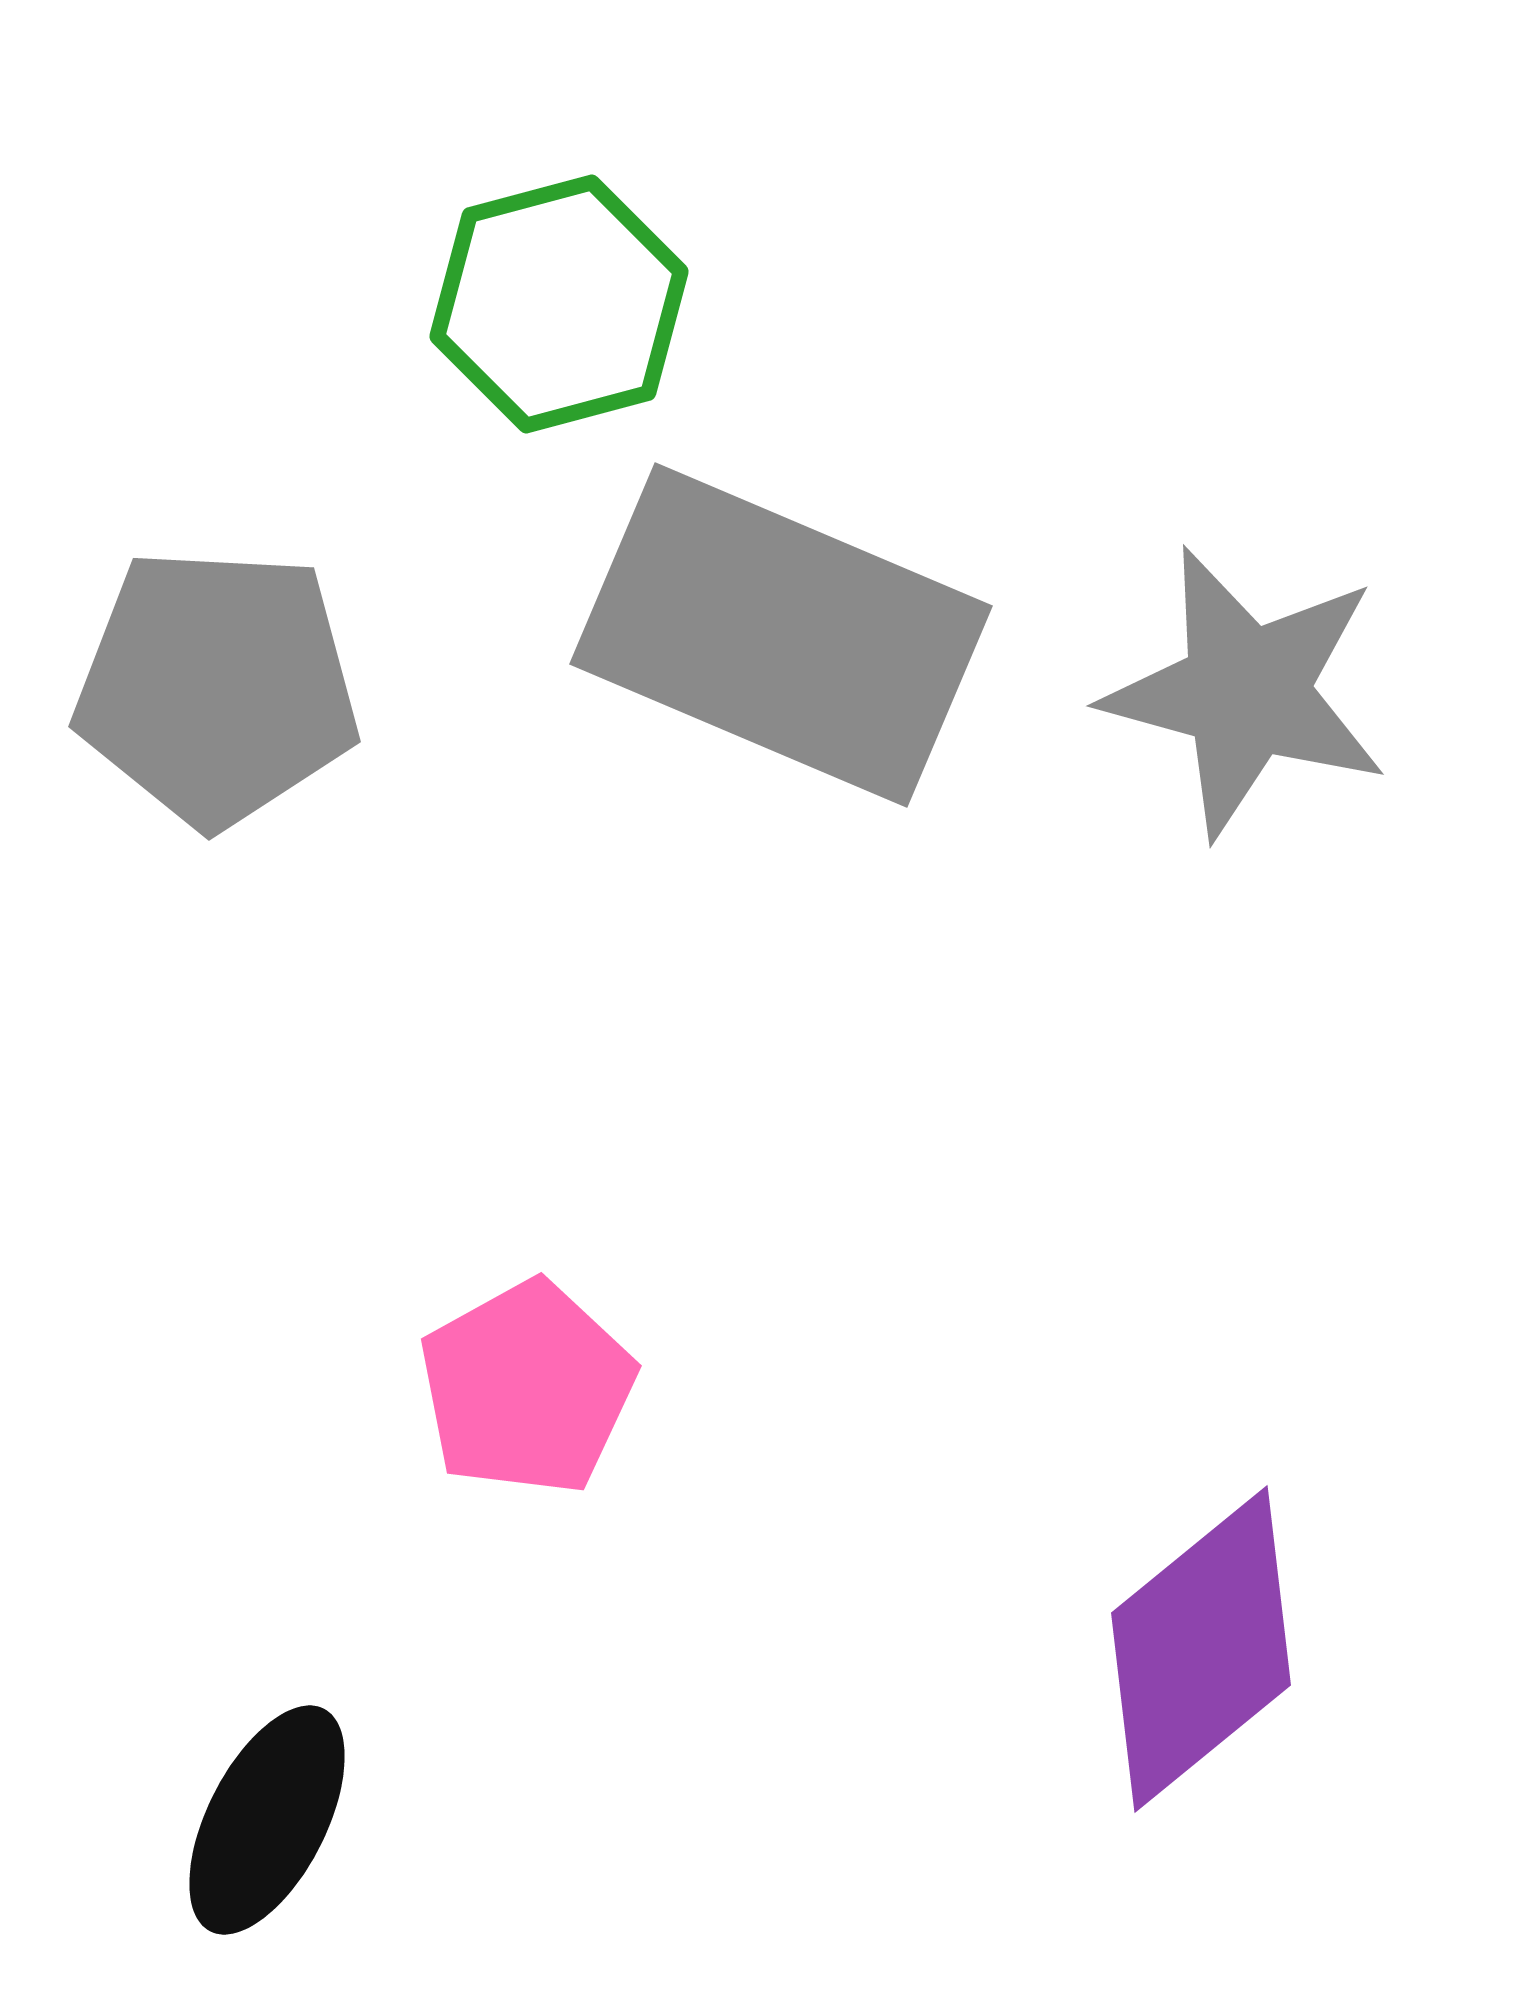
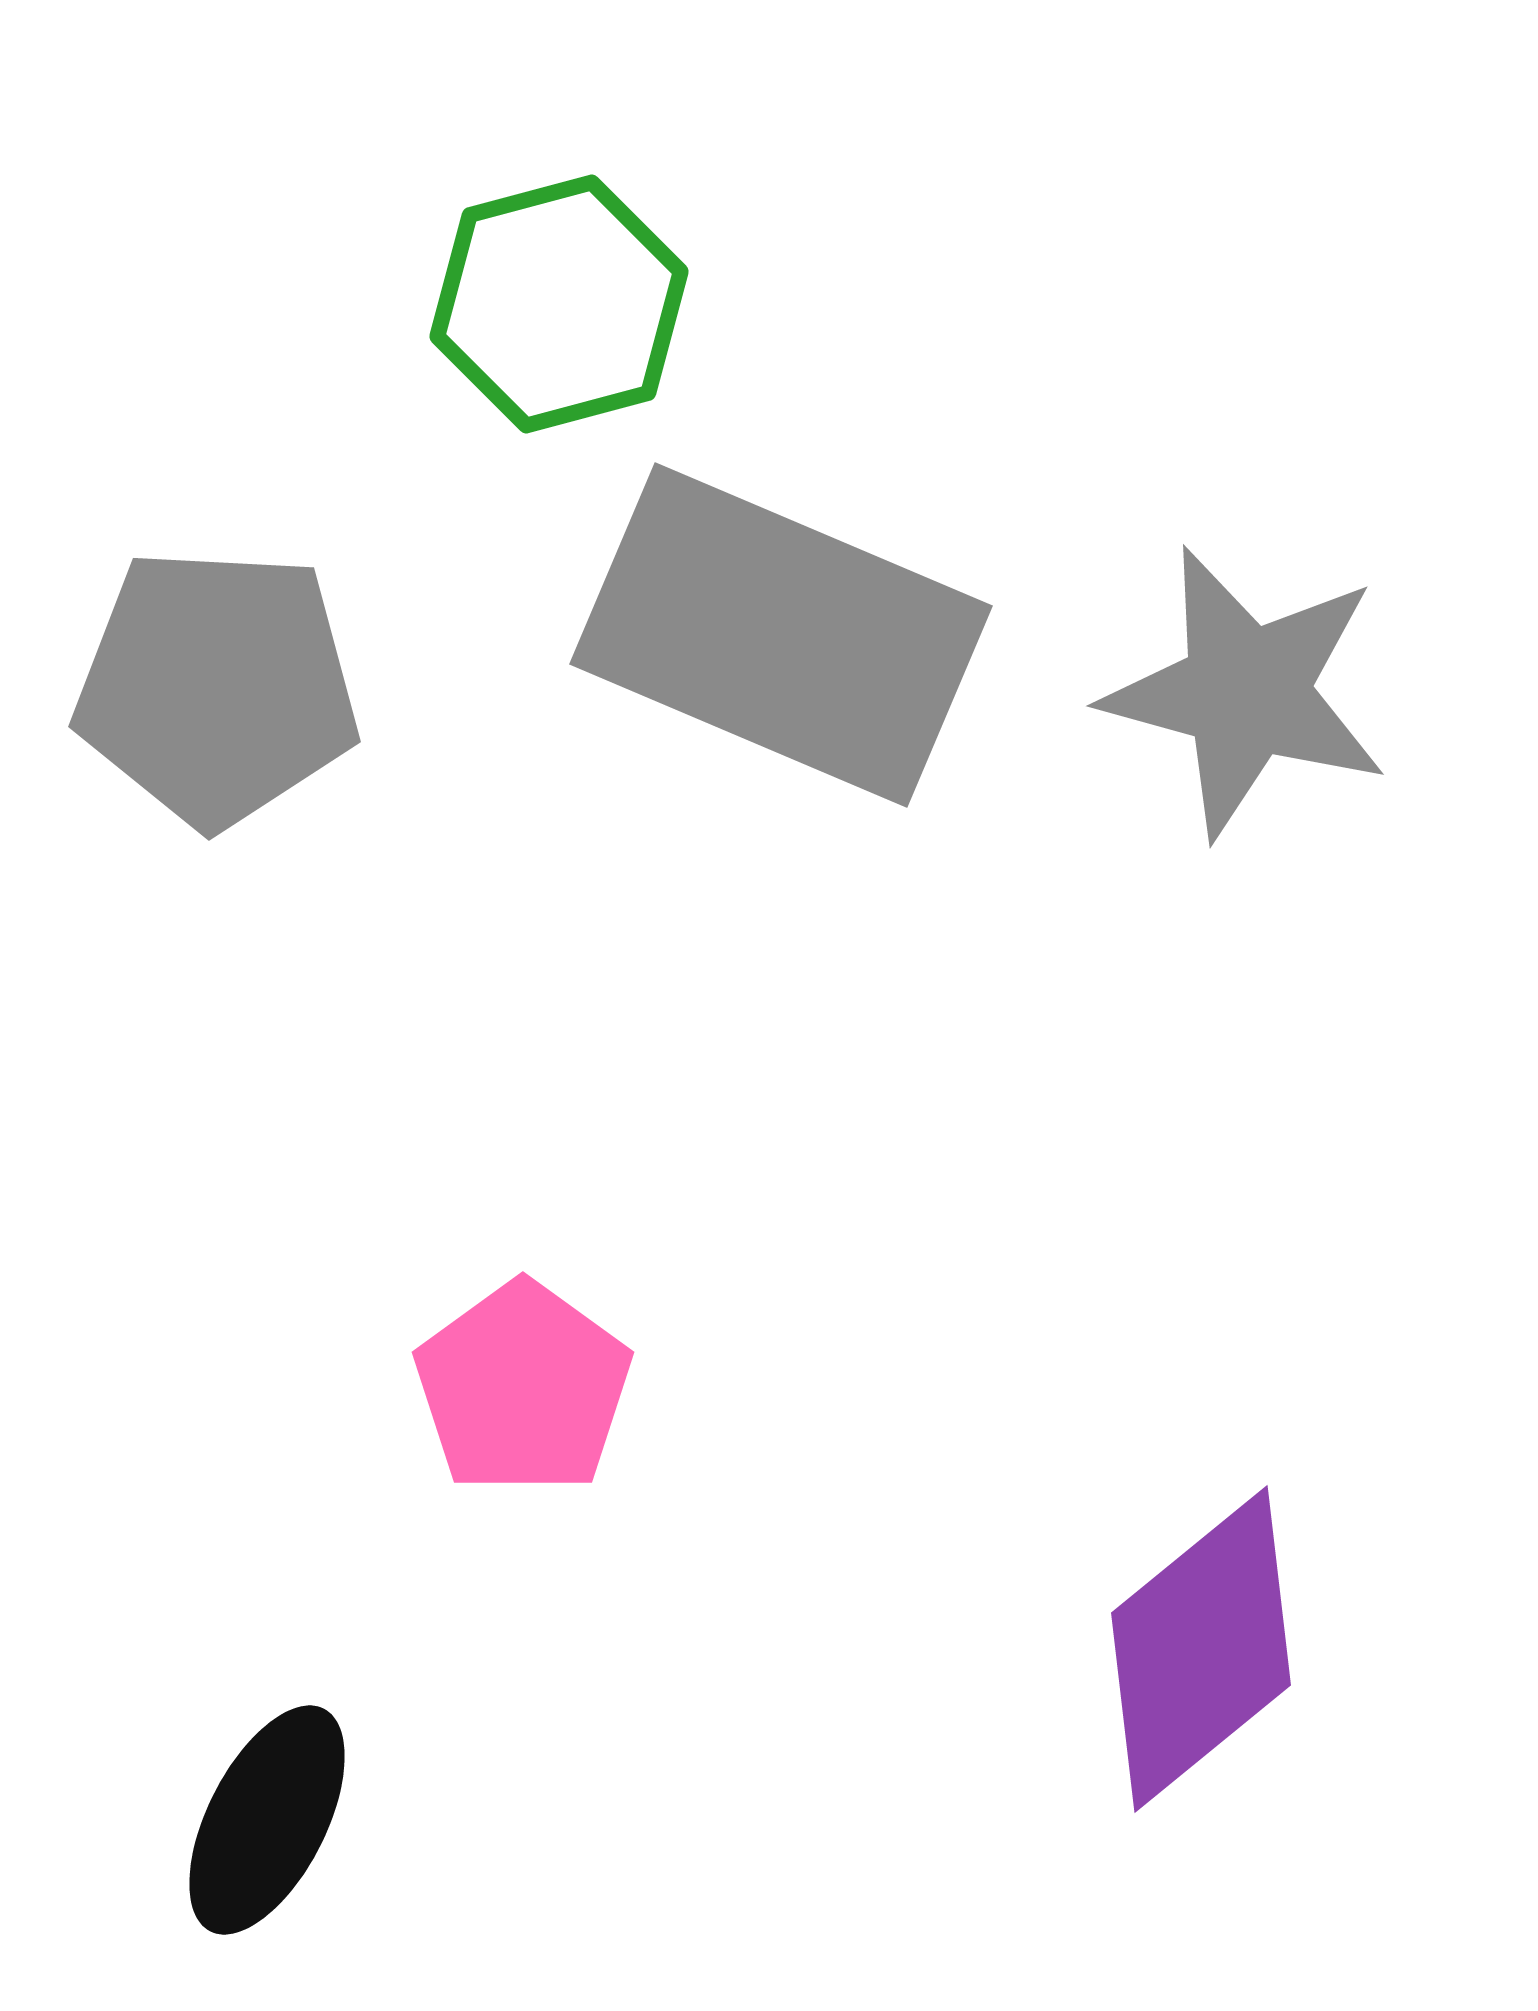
pink pentagon: moved 4 px left; rotated 7 degrees counterclockwise
